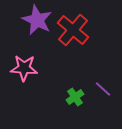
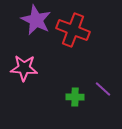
purple star: moved 1 px left
red cross: rotated 20 degrees counterclockwise
green cross: rotated 36 degrees clockwise
